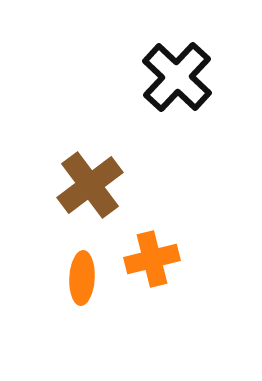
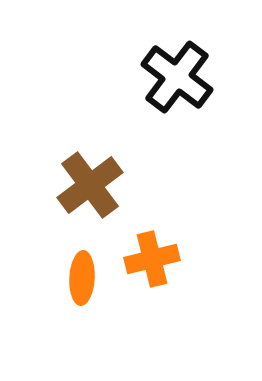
black cross: rotated 6 degrees counterclockwise
